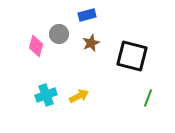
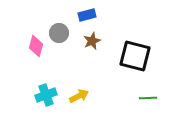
gray circle: moved 1 px up
brown star: moved 1 px right, 2 px up
black square: moved 3 px right
green line: rotated 66 degrees clockwise
